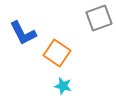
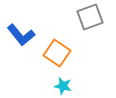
gray square: moved 9 px left, 1 px up
blue L-shape: moved 2 px left, 2 px down; rotated 12 degrees counterclockwise
